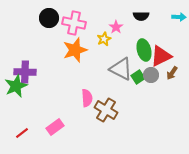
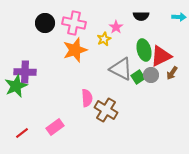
black circle: moved 4 px left, 5 px down
